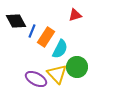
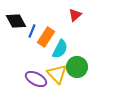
red triangle: rotated 24 degrees counterclockwise
